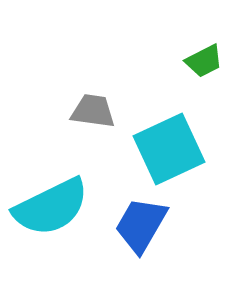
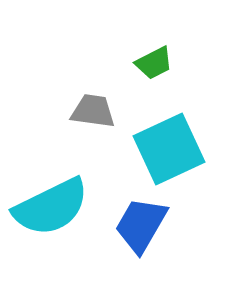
green trapezoid: moved 50 px left, 2 px down
